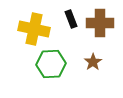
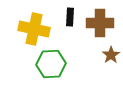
black rectangle: moved 1 px left, 2 px up; rotated 24 degrees clockwise
brown star: moved 18 px right, 7 px up
